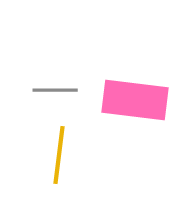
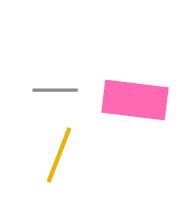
yellow line: rotated 14 degrees clockwise
